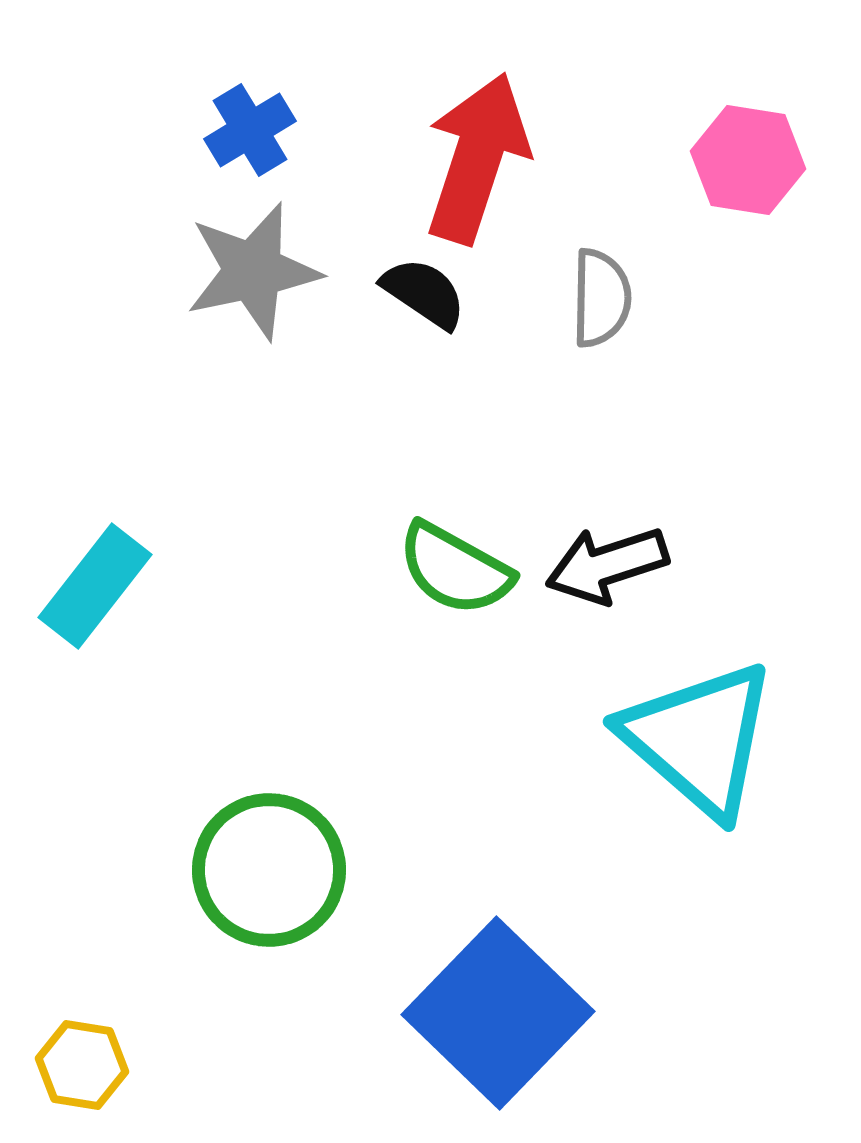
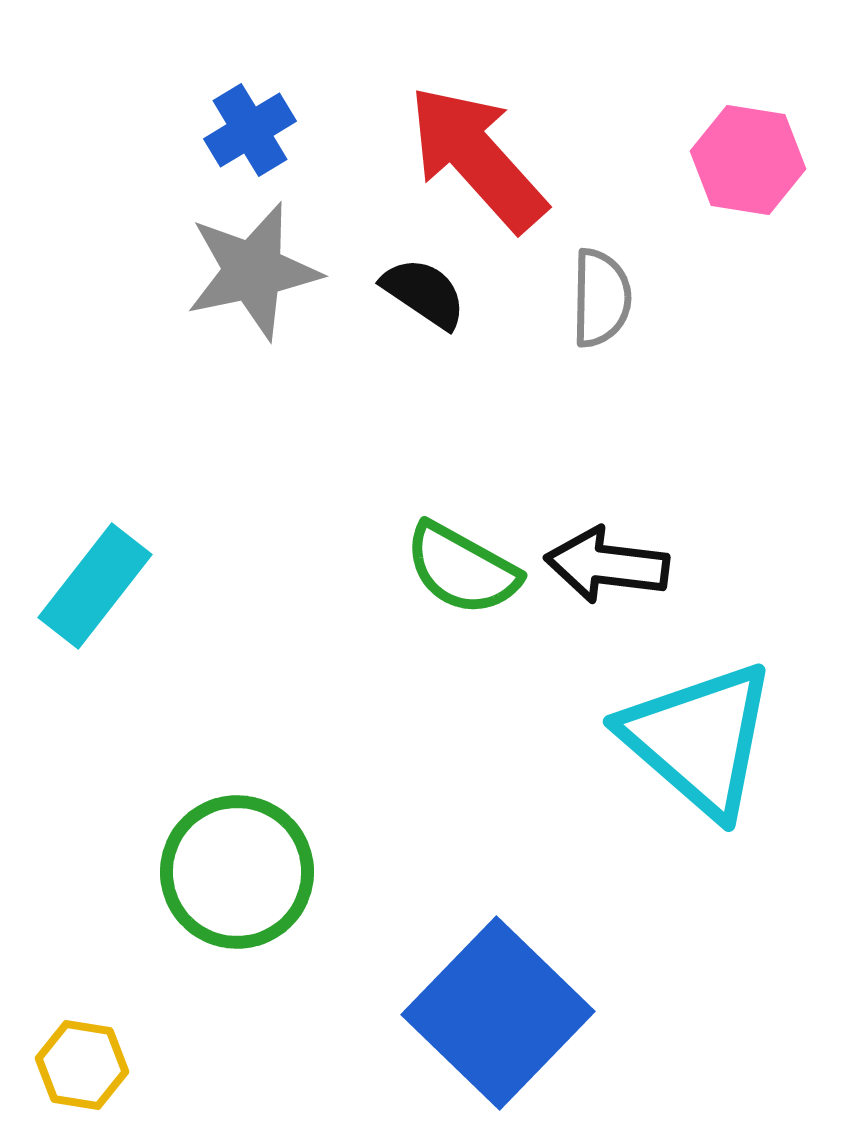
red arrow: rotated 60 degrees counterclockwise
black arrow: rotated 25 degrees clockwise
green semicircle: moved 7 px right
green circle: moved 32 px left, 2 px down
